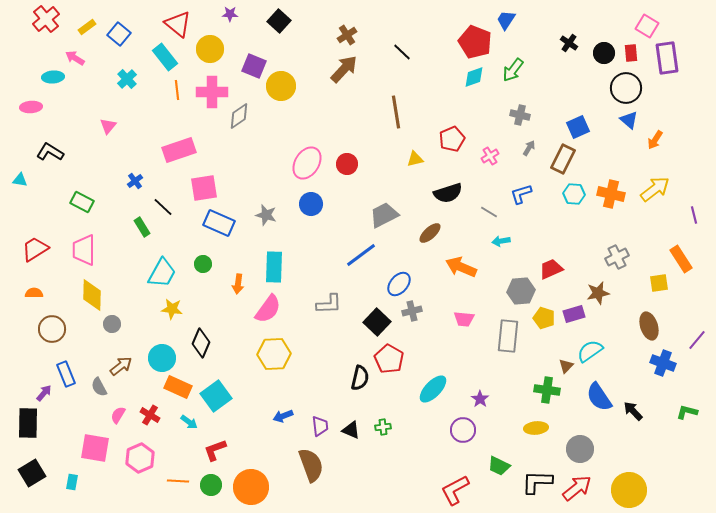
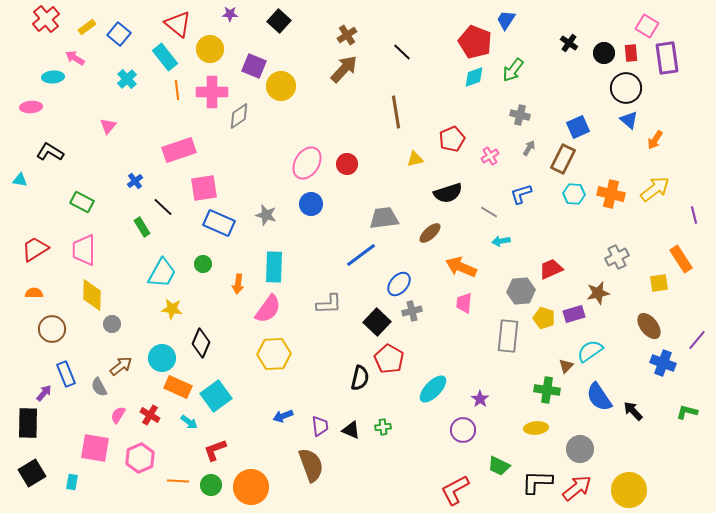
gray trapezoid at (384, 215): moved 3 px down; rotated 20 degrees clockwise
pink trapezoid at (464, 319): moved 16 px up; rotated 90 degrees clockwise
brown ellipse at (649, 326): rotated 20 degrees counterclockwise
